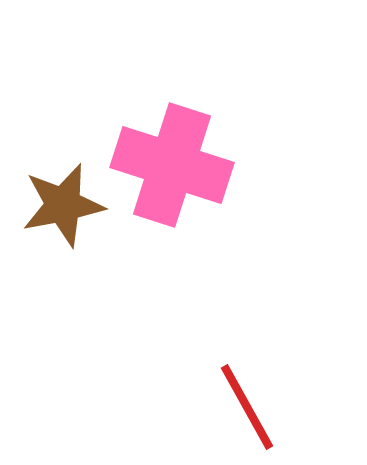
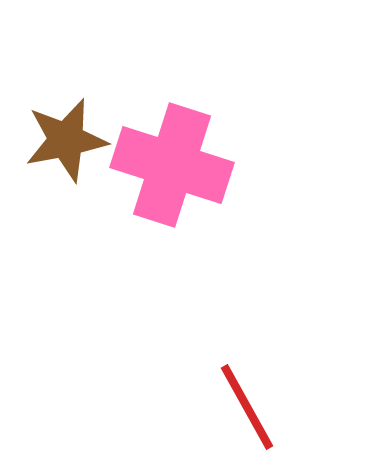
brown star: moved 3 px right, 65 px up
